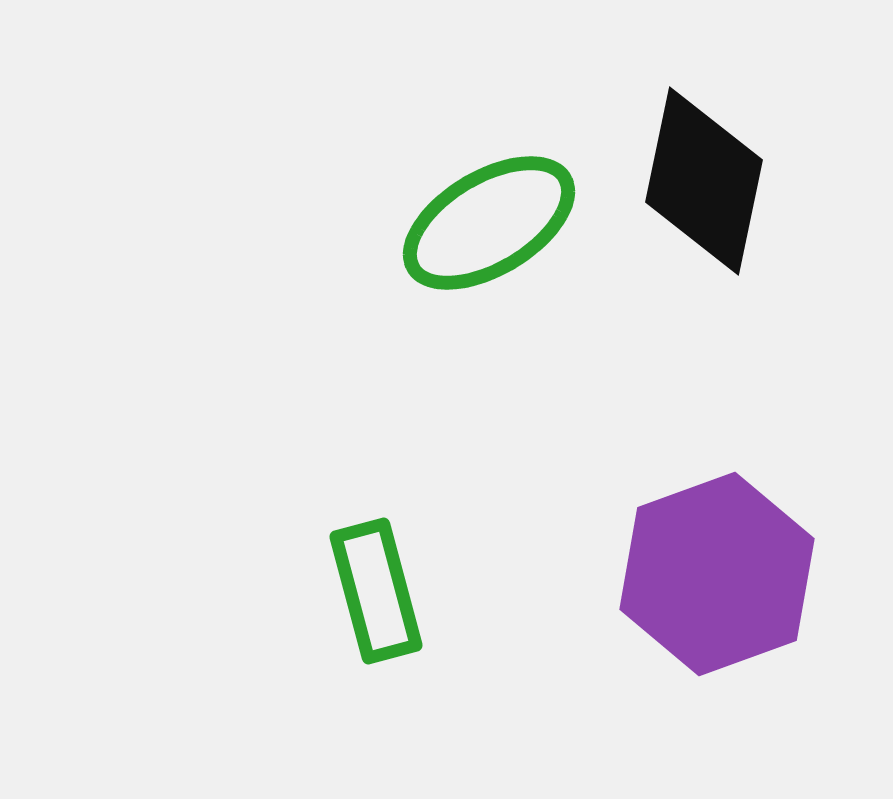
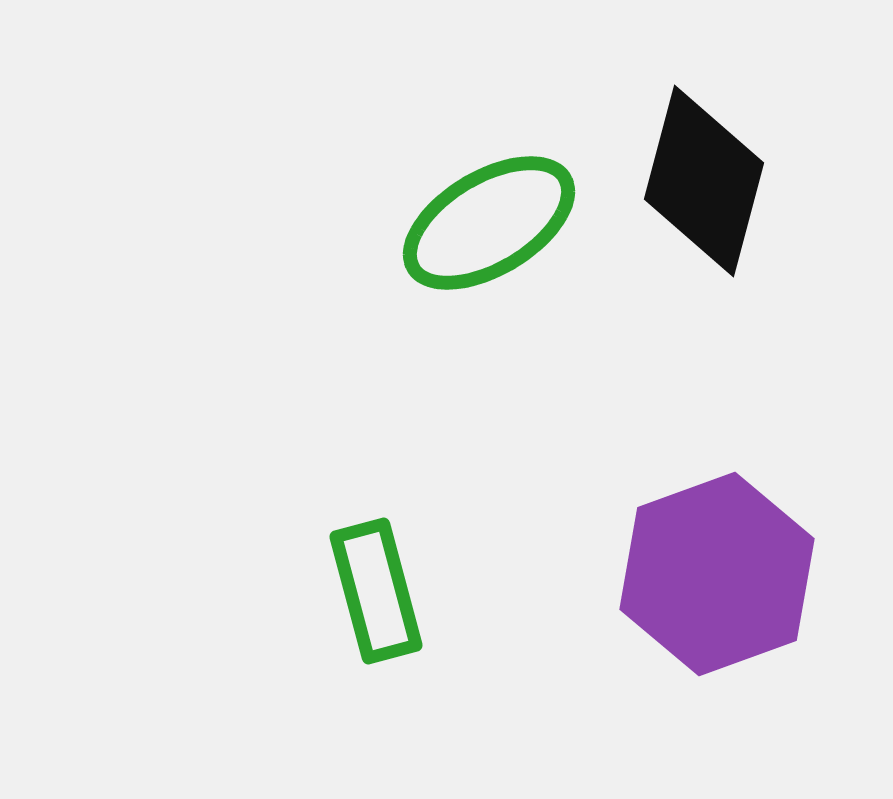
black diamond: rotated 3 degrees clockwise
